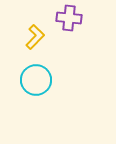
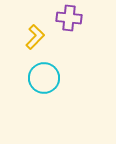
cyan circle: moved 8 px right, 2 px up
